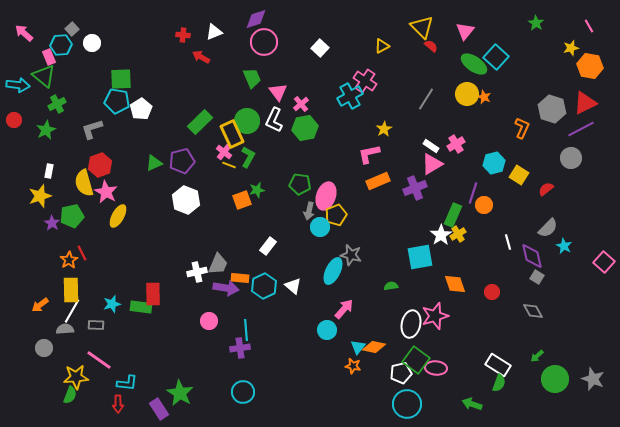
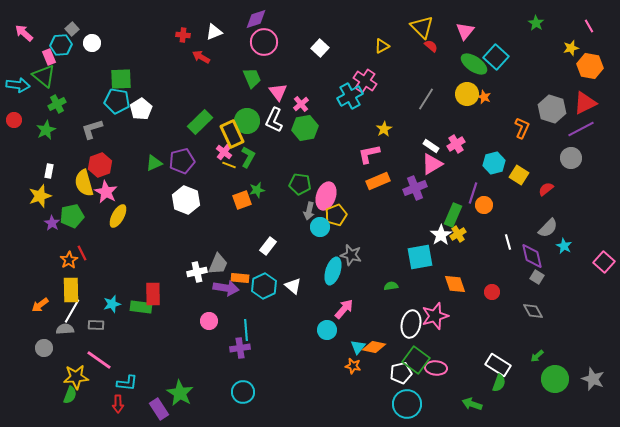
cyan ellipse at (333, 271): rotated 8 degrees counterclockwise
